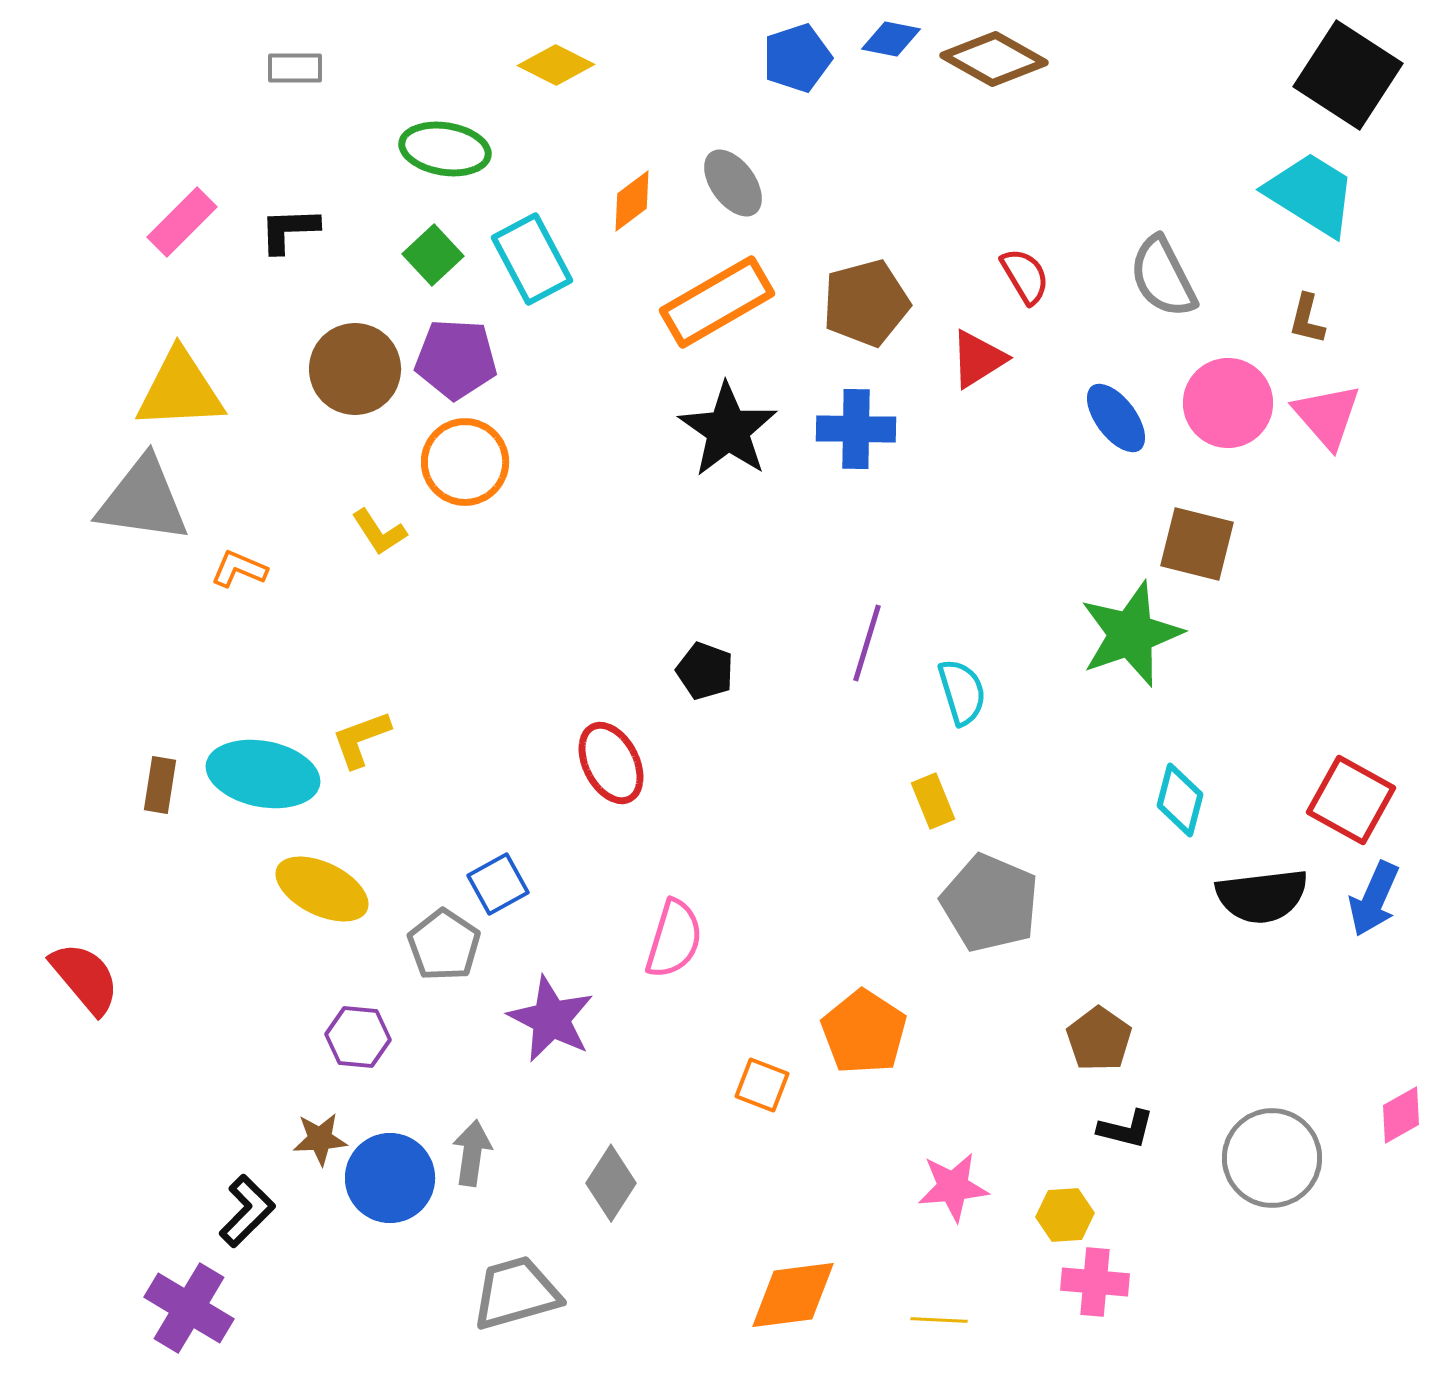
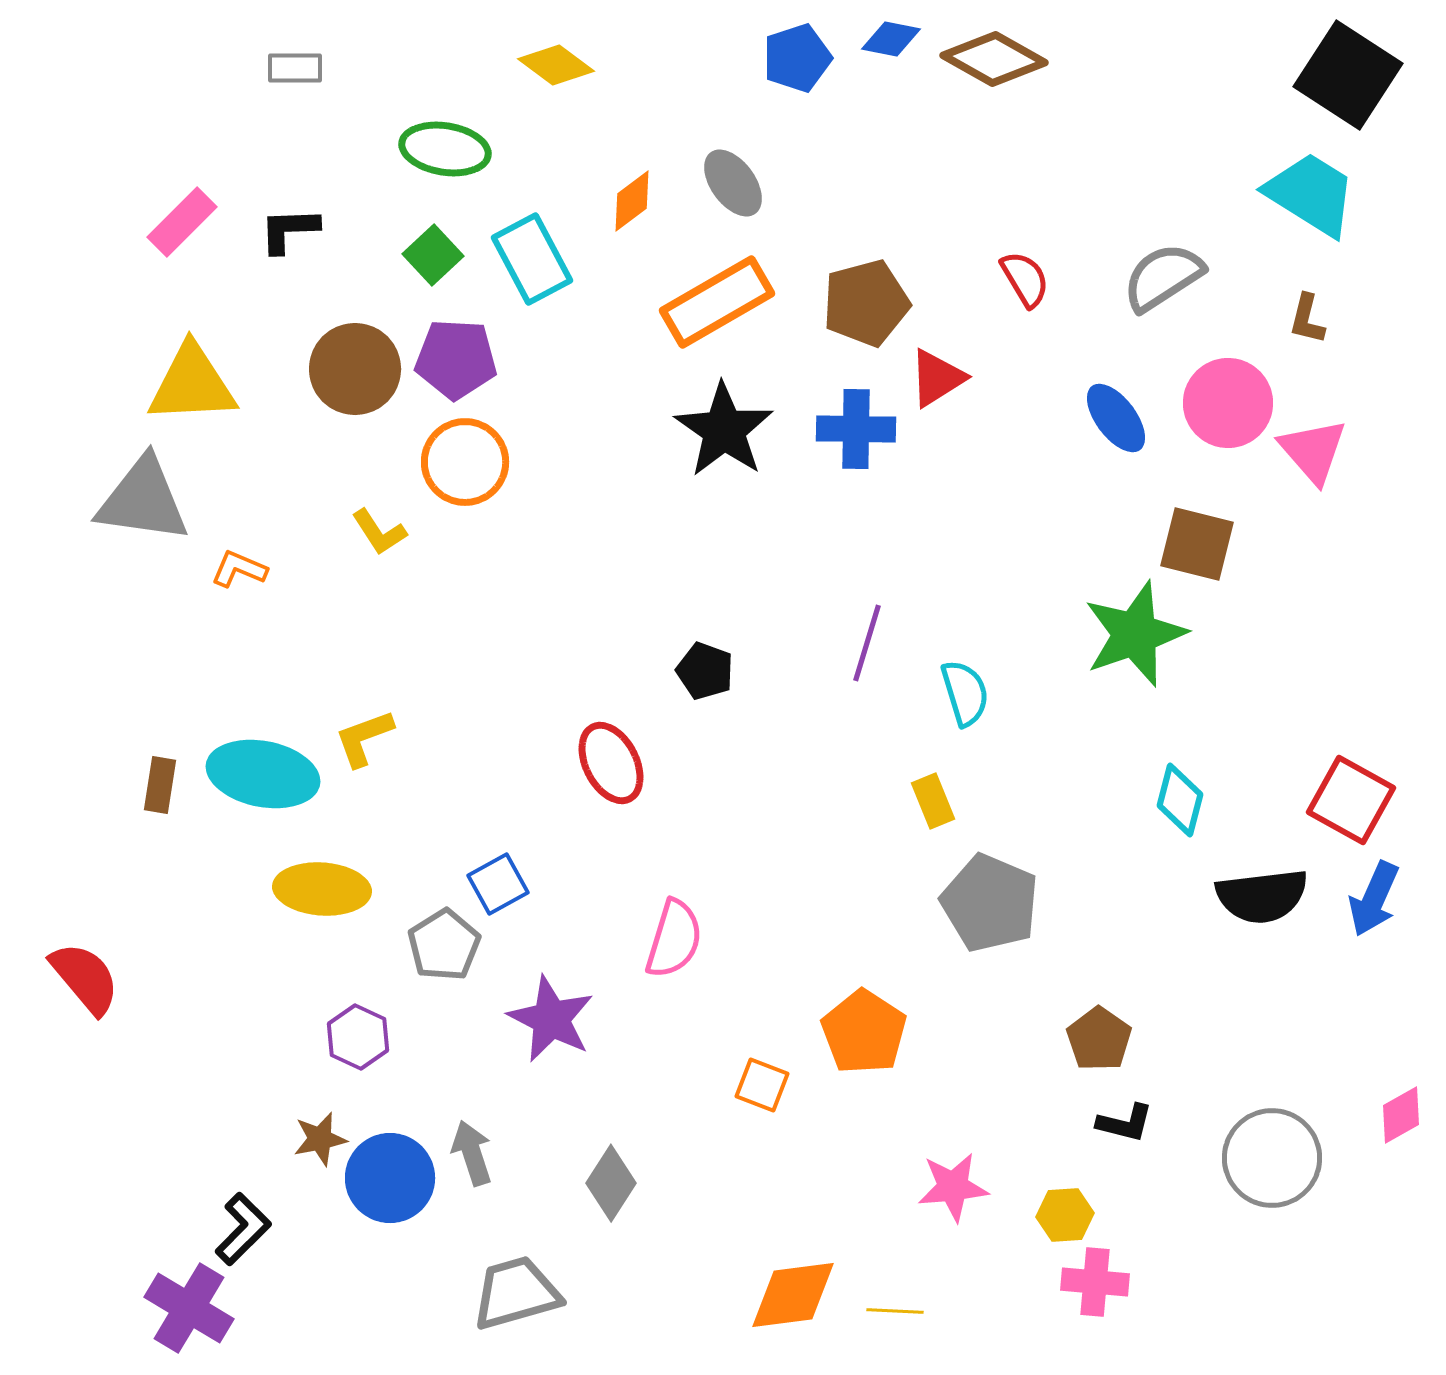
yellow diamond at (556, 65): rotated 10 degrees clockwise
red semicircle at (1025, 276): moved 3 px down
gray semicircle at (1163, 277): rotated 84 degrees clockwise
red triangle at (978, 359): moved 41 px left, 19 px down
yellow triangle at (180, 390): moved 12 px right, 6 px up
pink triangle at (1327, 416): moved 14 px left, 35 px down
black star at (728, 430): moved 4 px left
green star at (1131, 634): moved 4 px right
cyan semicircle at (962, 692): moved 3 px right, 1 px down
yellow L-shape at (361, 739): moved 3 px right, 1 px up
yellow ellipse at (322, 889): rotated 22 degrees counterclockwise
gray pentagon at (444, 945): rotated 6 degrees clockwise
purple hexagon at (358, 1037): rotated 20 degrees clockwise
black L-shape at (1126, 1129): moved 1 px left, 6 px up
brown star at (320, 1139): rotated 8 degrees counterclockwise
gray arrow at (472, 1153): rotated 26 degrees counterclockwise
black L-shape at (247, 1211): moved 4 px left, 18 px down
yellow line at (939, 1320): moved 44 px left, 9 px up
